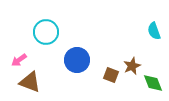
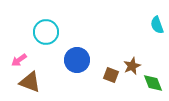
cyan semicircle: moved 3 px right, 6 px up
